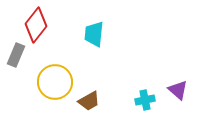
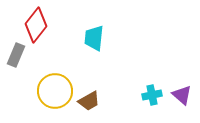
cyan trapezoid: moved 4 px down
yellow circle: moved 9 px down
purple triangle: moved 4 px right, 5 px down
cyan cross: moved 7 px right, 5 px up
